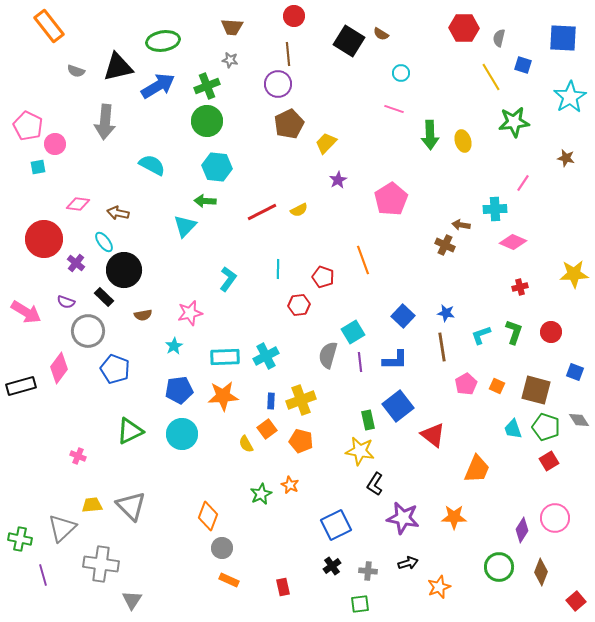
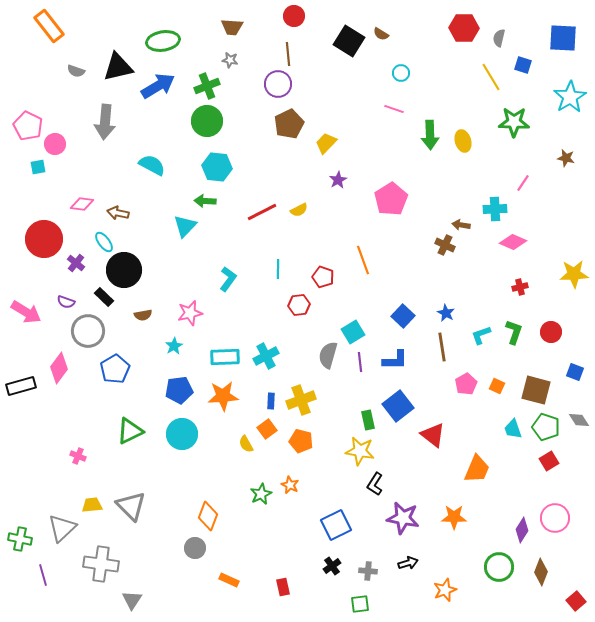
green star at (514, 122): rotated 8 degrees clockwise
pink diamond at (78, 204): moved 4 px right
blue star at (446, 313): rotated 18 degrees clockwise
blue pentagon at (115, 369): rotated 20 degrees clockwise
gray circle at (222, 548): moved 27 px left
orange star at (439, 587): moved 6 px right, 3 px down
